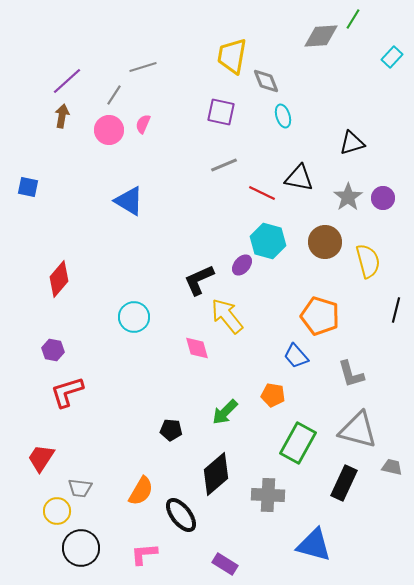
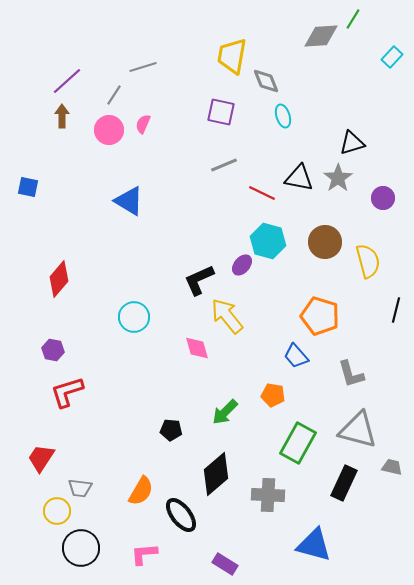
brown arrow at (62, 116): rotated 10 degrees counterclockwise
gray star at (348, 197): moved 10 px left, 19 px up
